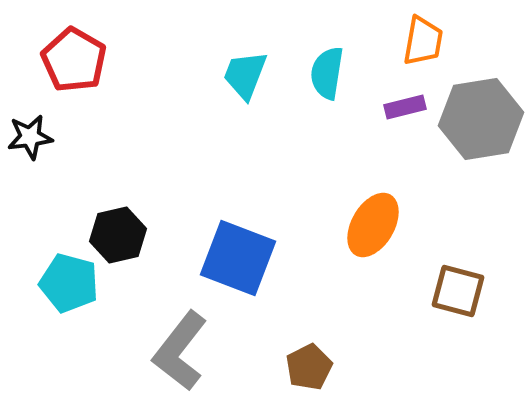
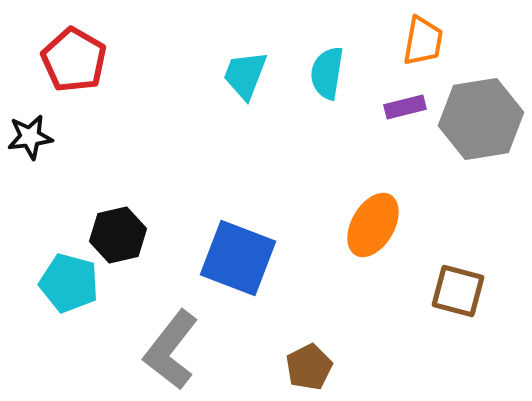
gray L-shape: moved 9 px left, 1 px up
